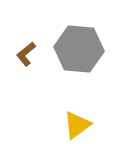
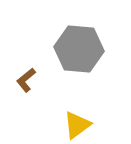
brown L-shape: moved 26 px down
